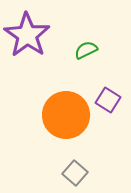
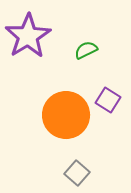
purple star: moved 1 px right, 1 px down; rotated 6 degrees clockwise
gray square: moved 2 px right
